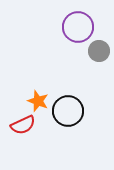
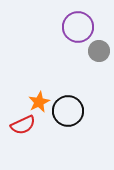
orange star: moved 1 px right, 1 px down; rotated 25 degrees clockwise
